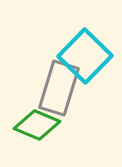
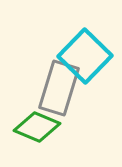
green diamond: moved 2 px down
